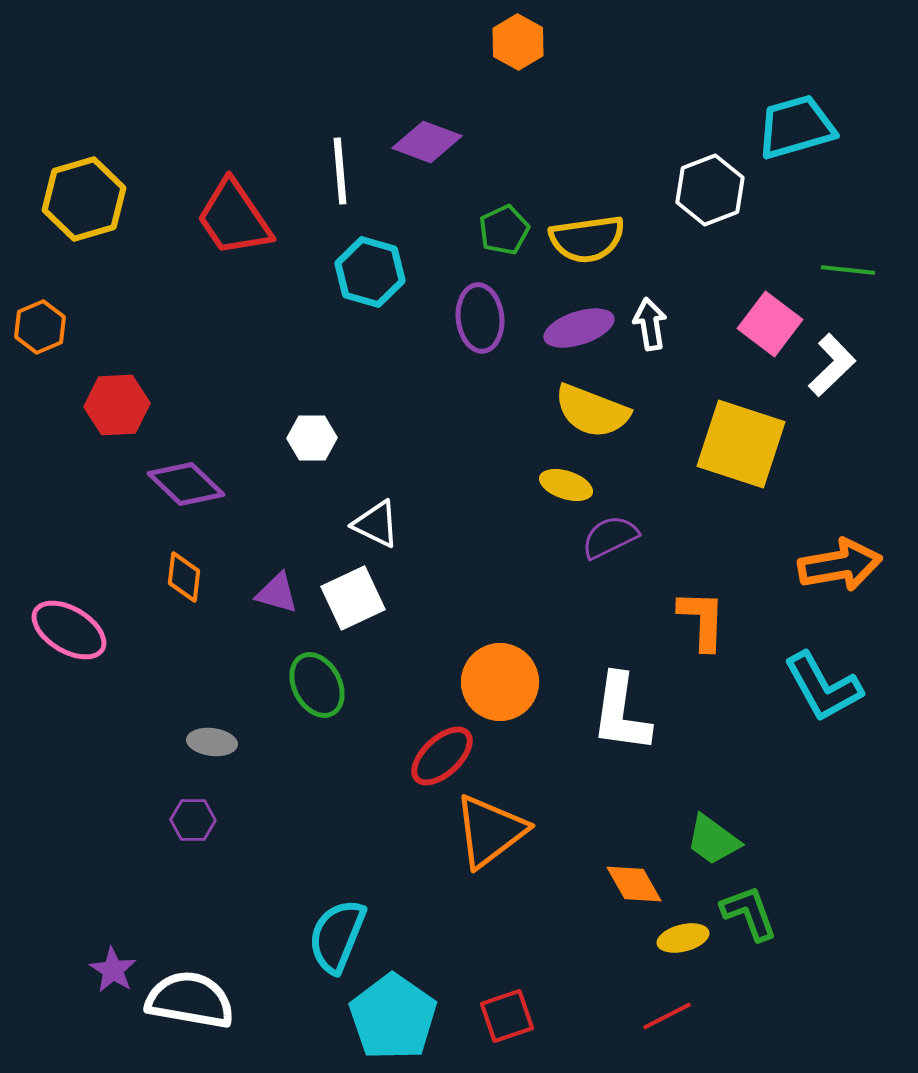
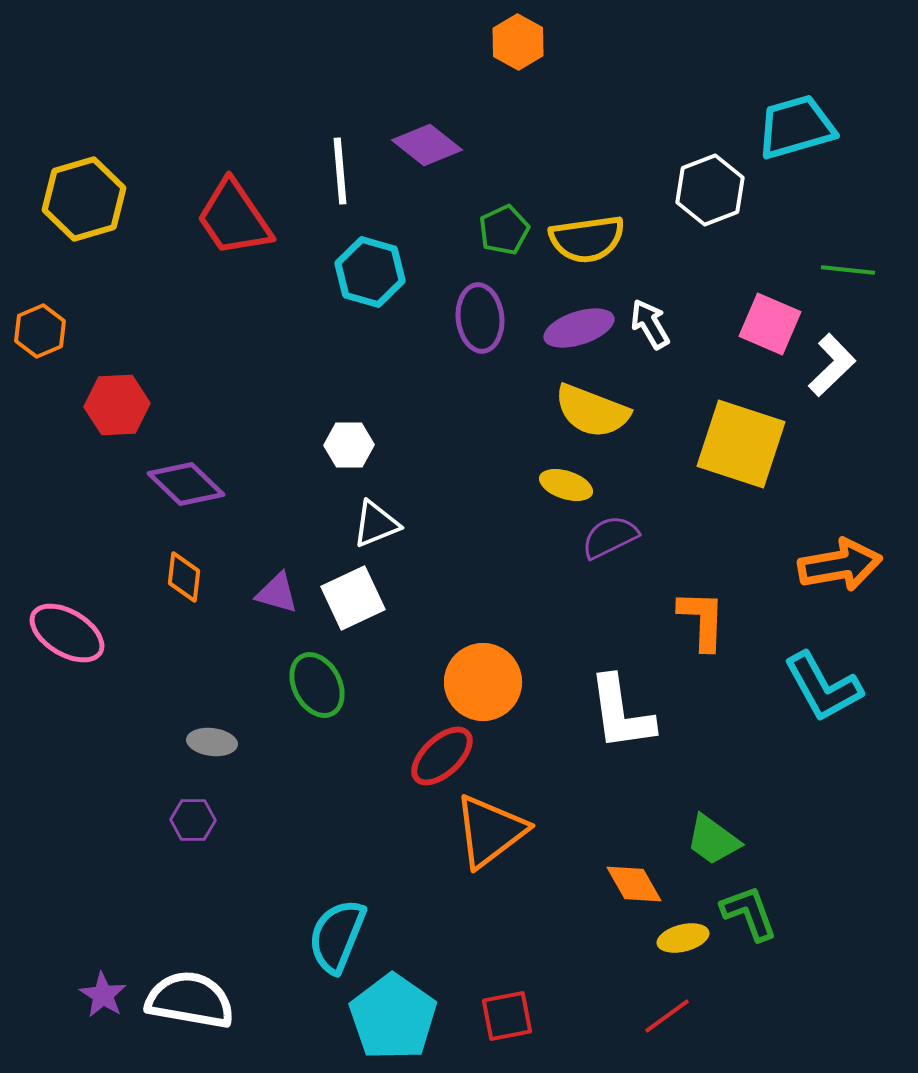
purple diamond at (427, 142): moved 3 px down; rotated 18 degrees clockwise
white arrow at (650, 324): rotated 21 degrees counterclockwise
pink square at (770, 324): rotated 14 degrees counterclockwise
orange hexagon at (40, 327): moved 4 px down
white hexagon at (312, 438): moved 37 px right, 7 px down
white triangle at (376, 524): rotated 48 degrees counterclockwise
pink ellipse at (69, 630): moved 2 px left, 3 px down
orange circle at (500, 682): moved 17 px left
white L-shape at (621, 713): rotated 16 degrees counterclockwise
purple star at (113, 970): moved 10 px left, 25 px down
red square at (507, 1016): rotated 8 degrees clockwise
red line at (667, 1016): rotated 9 degrees counterclockwise
